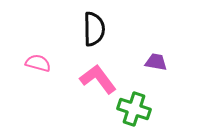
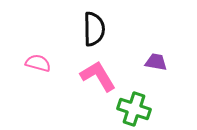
pink L-shape: moved 3 px up; rotated 6 degrees clockwise
